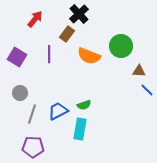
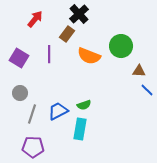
purple square: moved 2 px right, 1 px down
